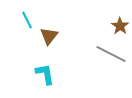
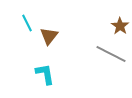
cyan line: moved 3 px down
